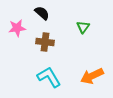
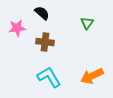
green triangle: moved 4 px right, 4 px up
